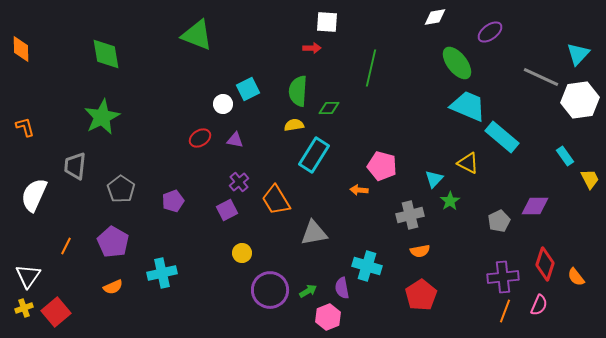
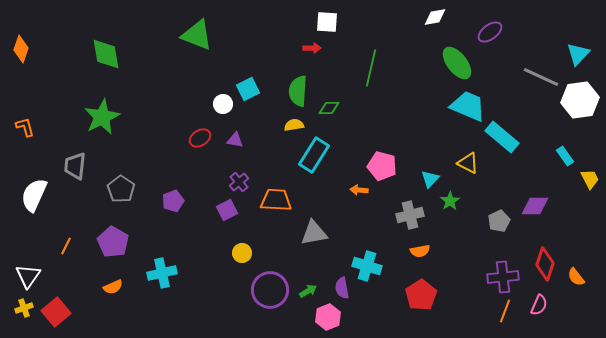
orange diamond at (21, 49): rotated 20 degrees clockwise
cyan triangle at (434, 179): moved 4 px left
orange trapezoid at (276, 200): rotated 124 degrees clockwise
